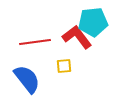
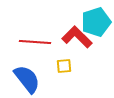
cyan pentagon: moved 3 px right; rotated 12 degrees counterclockwise
red L-shape: rotated 8 degrees counterclockwise
red line: rotated 12 degrees clockwise
